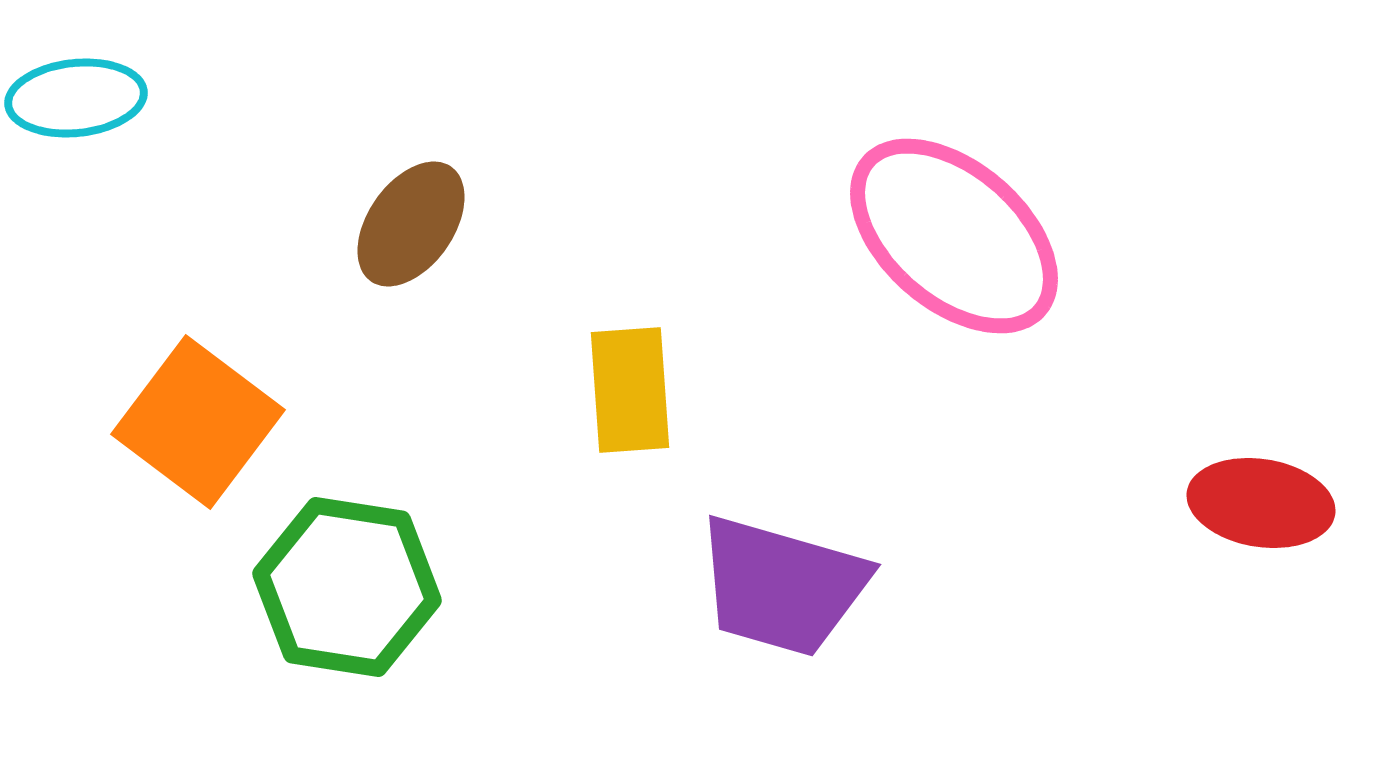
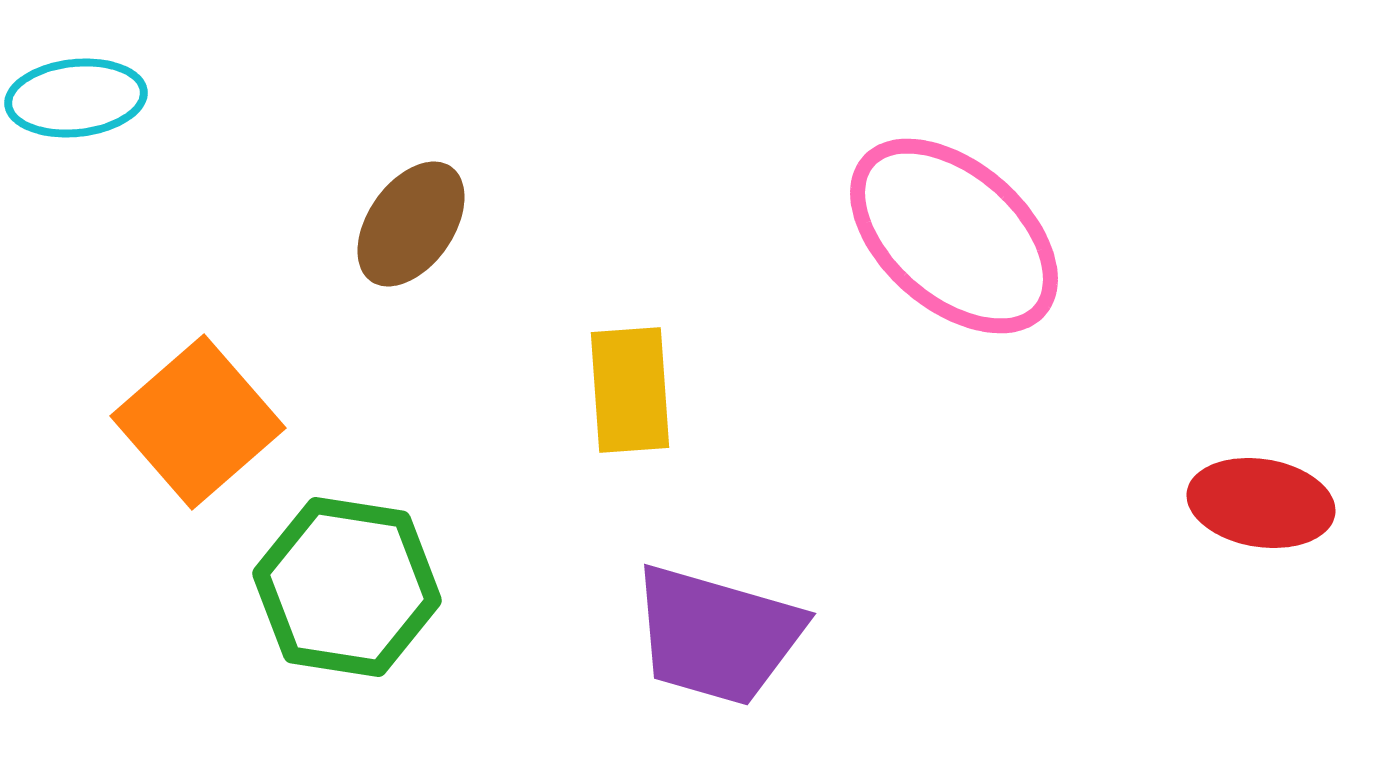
orange square: rotated 12 degrees clockwise
purple trapezoid: moved 65 px left, 49 px down
